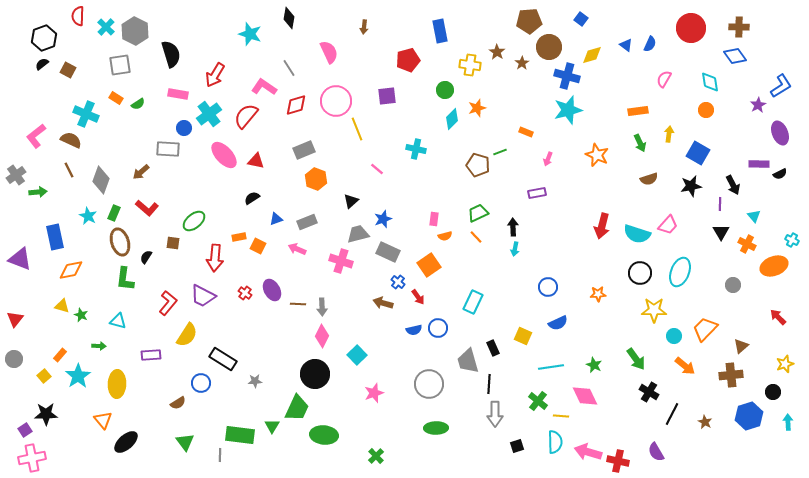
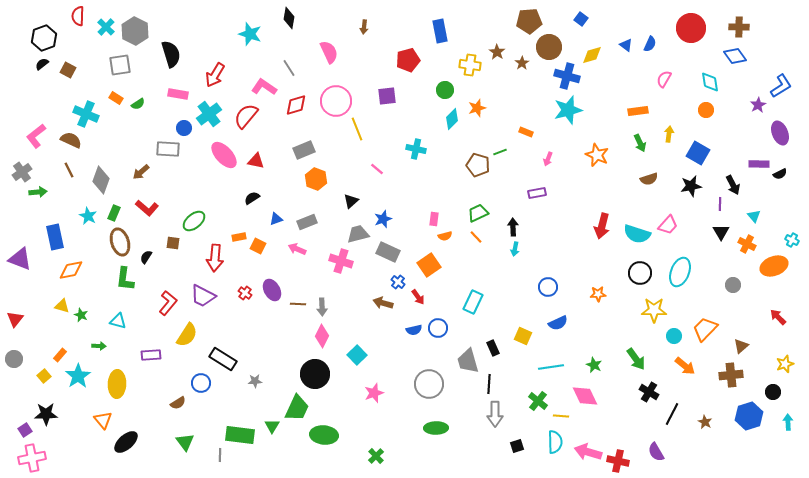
gray cross at (16, 175): moved 6 px right, 3 px up
